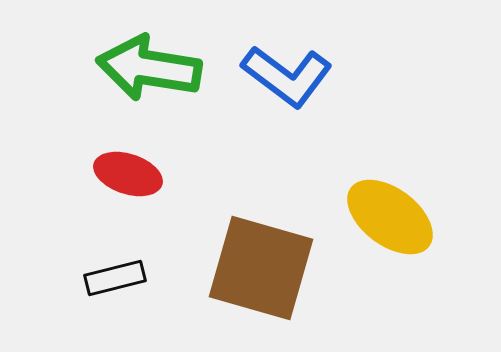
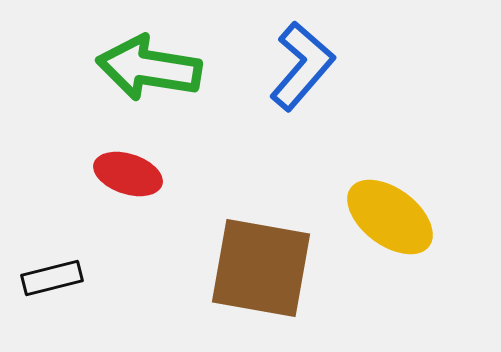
blue L-shape: moved 15 px right, 10 px up; rotated 86 degrees counterclockwise
brown square: rotated 6 degrees counterclockwise
black rectangle: moved 63 px left
